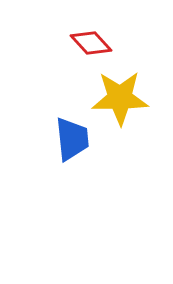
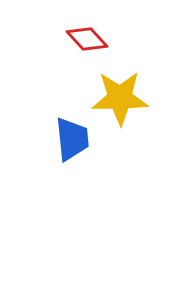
red diamond: moved 4 px left, 4 px up
